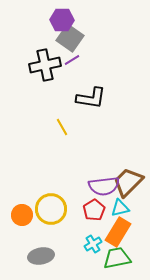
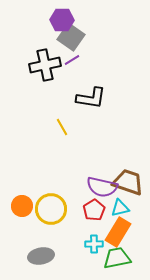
gray square: moved 1 px right, 1 px up
brown trapezoid: rotated 64 degrees clockwise
purple semicircle: moved 2 px left, 1 px down; rotated 20 degrees clockwise
orange circle: moved 9 px up
cyan cross: moved 1 px right; rotated 30 degrees clockwise
